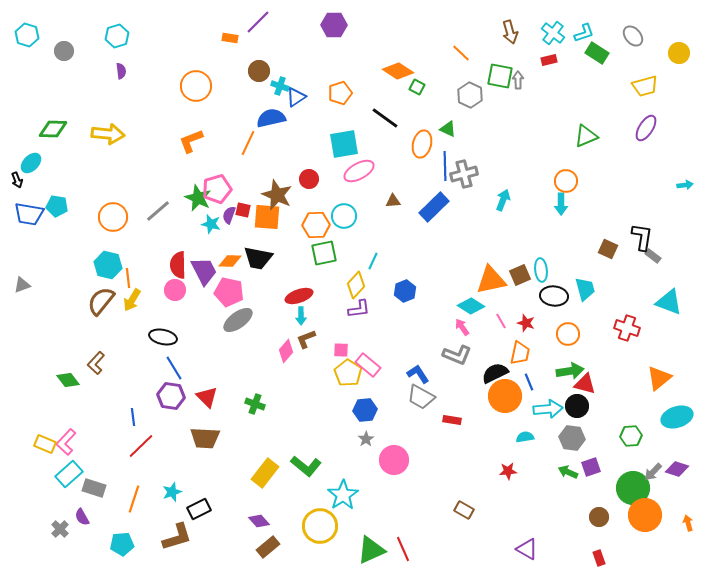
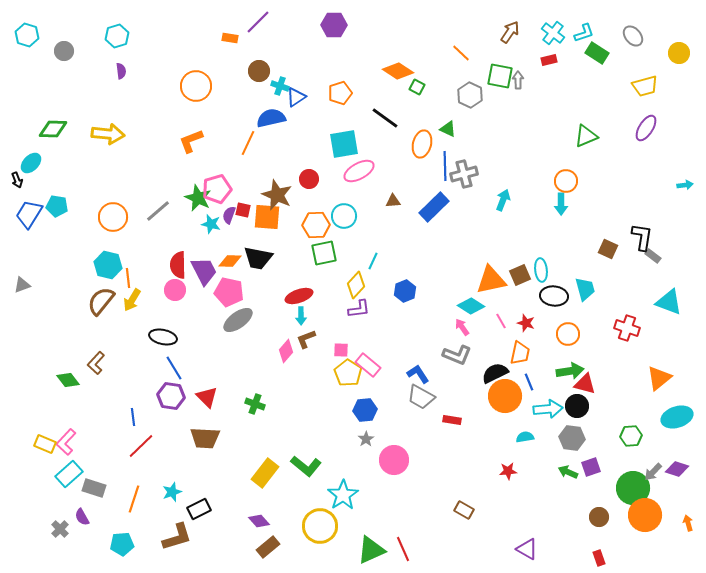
brown arrow at (510, 32): rotated 130 degrees counterclockwise
blue trapezoid at (29, 214): rotated 112 degrees clockwise
